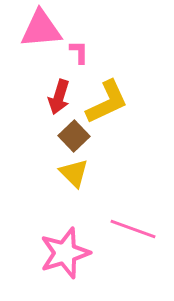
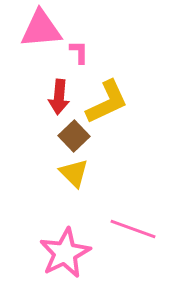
red arrow: rotated 12 degrees counterclockwise
pink star: rotated 9 degrees counterclockwise
